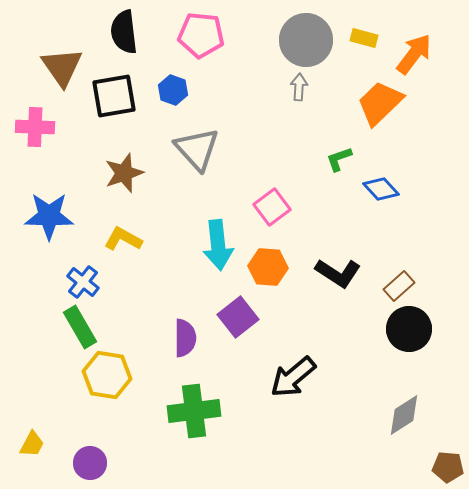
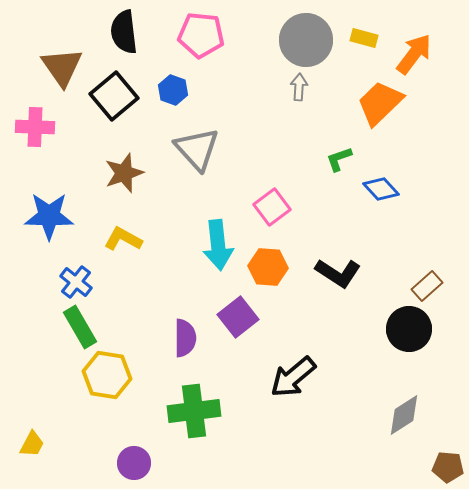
black square: rotated 30 degrees counterclockwise
blue cross: moved 7 px left
brown rectangle: moved 28 px right
purple circle: moved 44 px right
